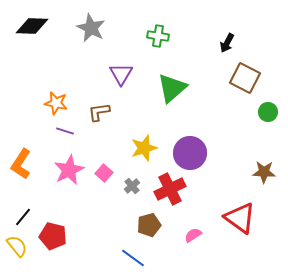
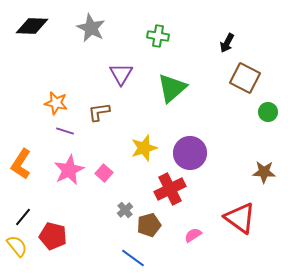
gray cross: moved 7 px left, 24 px down
